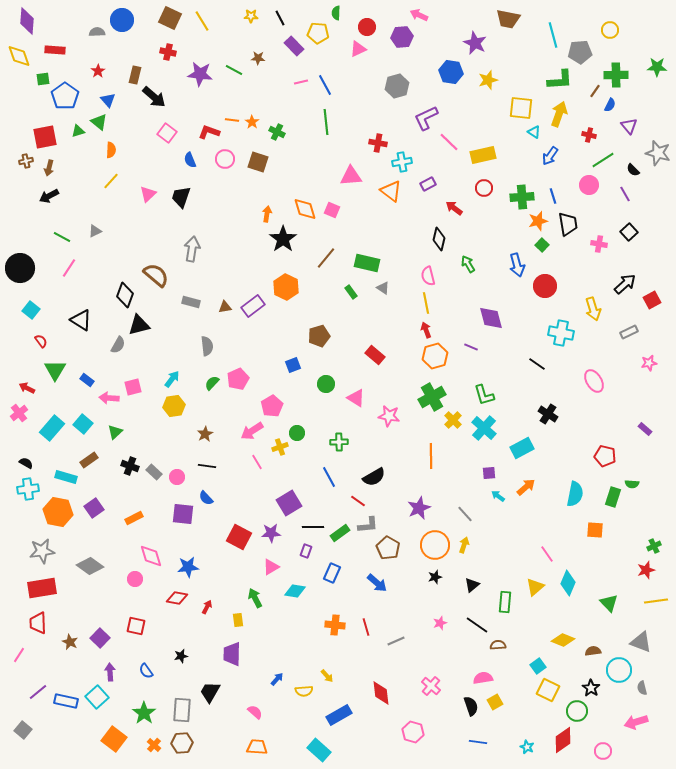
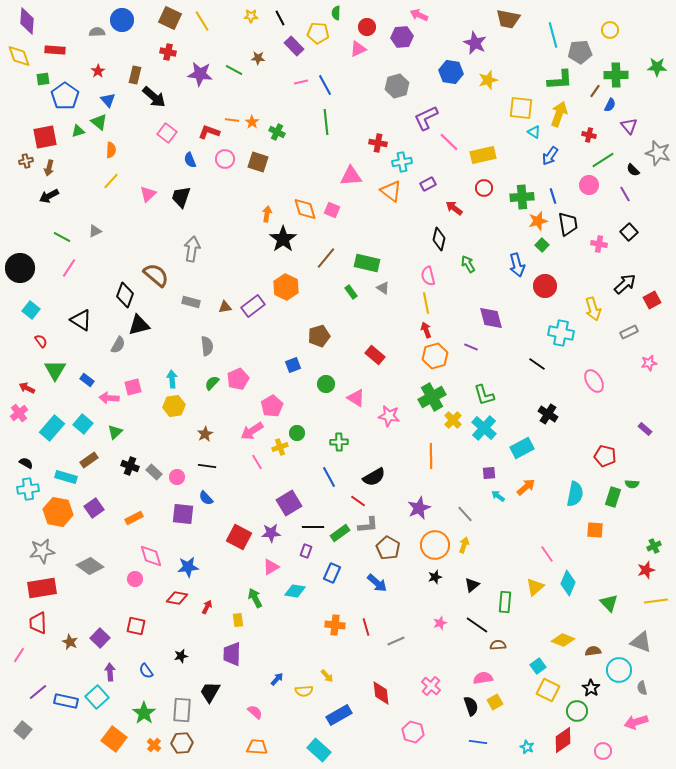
cyan arrow at (172, 379): rotated 42 degrees counterclockwise
